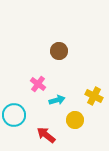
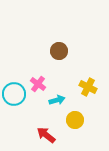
yellow cross: moved 6 px left, 9 px up
cyan circle: moved 21 px up
